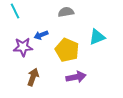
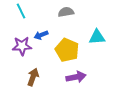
cyan line: moved 6 px right
cyan triangle: rotated 18 degrees clockwise
purple star: moved 1 px left, 1 px up
